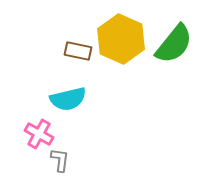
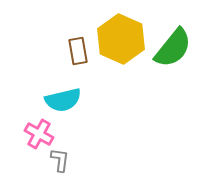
green semicircle: moved 1 px left, 4 px down
brown rectangle: rotated 68 degrees clockwise
cyan semicircle: moved 5 px left, 1 px down
